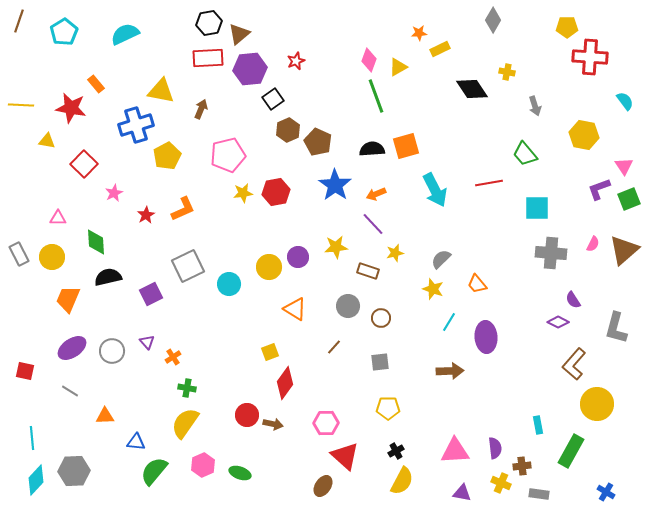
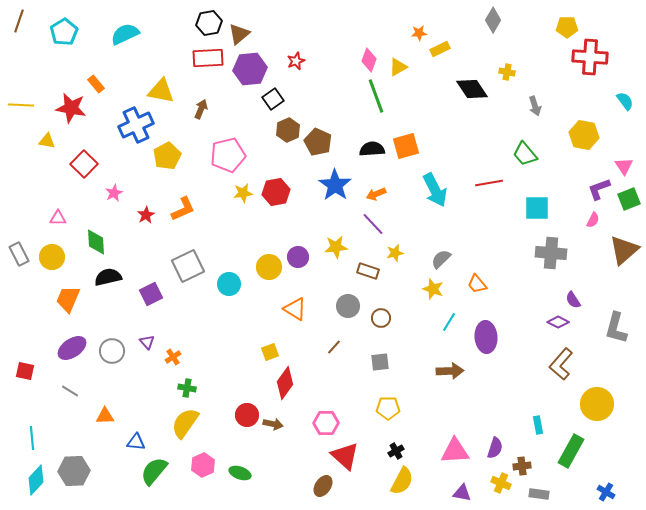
blue cross at (136, 125): rotated 8 degrees counterclockwise
pink semicircle at (593, 244): moved 24 px up
brown L-shape at (574, 364): moved 13 px left
purple semicircle at (495, 448): rotated 25 degrees clockwise
